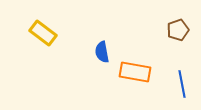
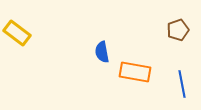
yellow rectangle: moved 26 px left
